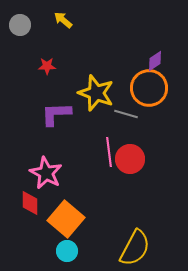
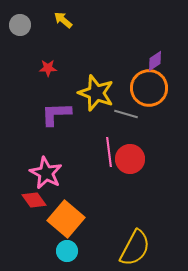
red star: moved 1 px right, 2 px down
red diamond: moved 4 px right, 3 px up; rotated 35 degrees counterclockwise
